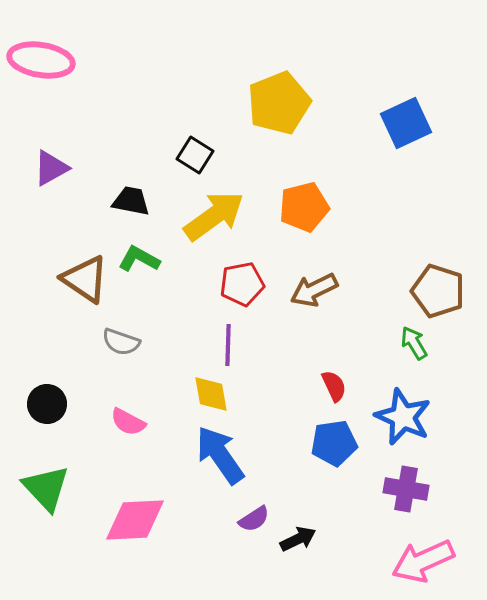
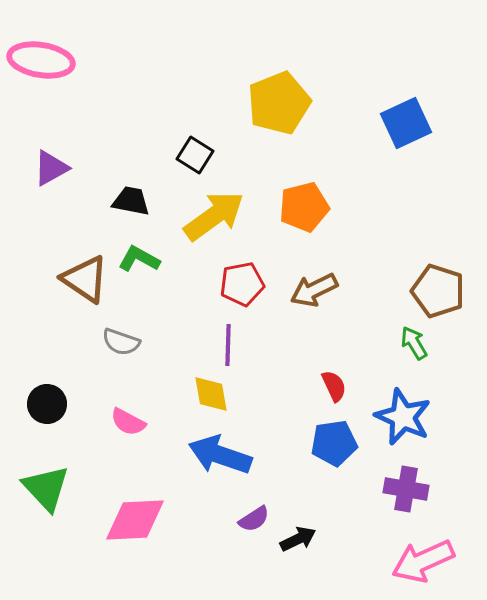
blue arrow: rotated 36 degrees counterclockwise
